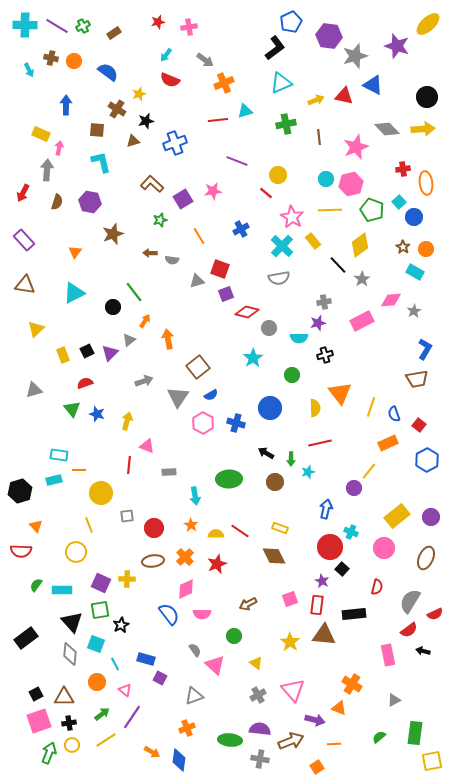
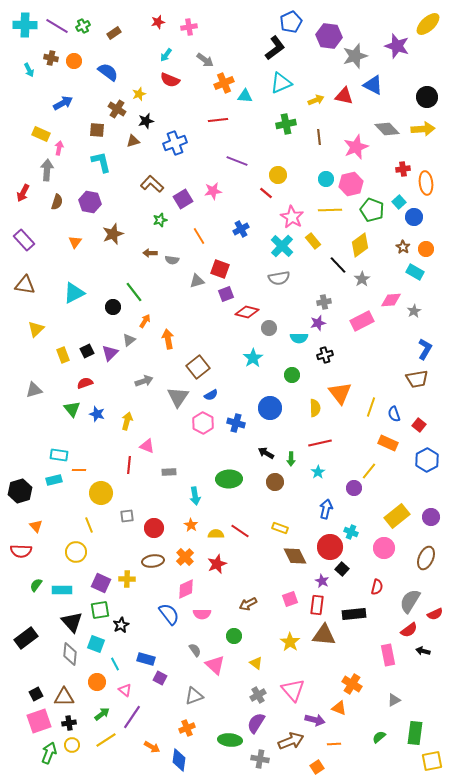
blue arrow at (66, 105): moved 3 px left, 2 px up; rotated 60 degrees clockwise
cyan triangle at (245, 111): moved 15 px up; rotated 21 degrees clockwise
orange triangle at (75, 252): moved 10 px up
orange rectangle at (388, 443): rotated 48 degrees clockwise
cyan star at (308, 472): moved 10 px right; rotated 16 degrees counterclockwise
brown diamond at (274, 556): moved 21 px right
purple semicircle at (260, 729): moved 4 px left, 6 px up; rotated 65 degrees counterclockwise
orange arrow at (152, 752): moved 5 px up
